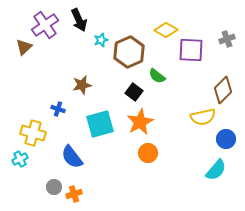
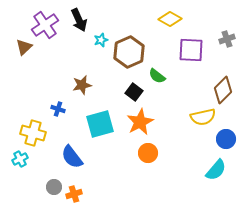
yellow diamond: moved 4 px right, 11 px up
